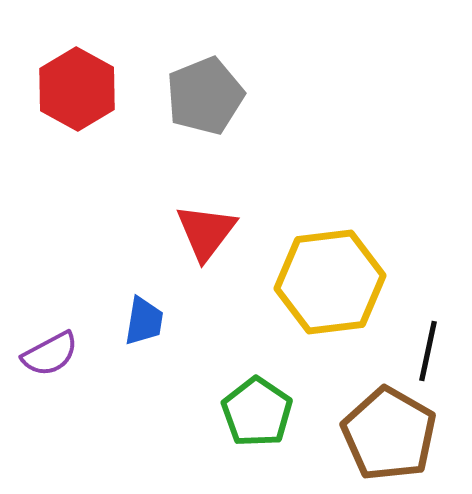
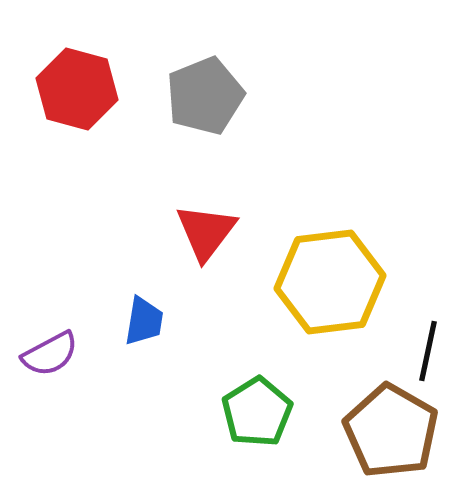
red hexagon: rotated 14 degrees counterclockwise
green pentagon: rotated 6 degrees clockwise
brown pentagon: moved 2 px right, 3 px up
